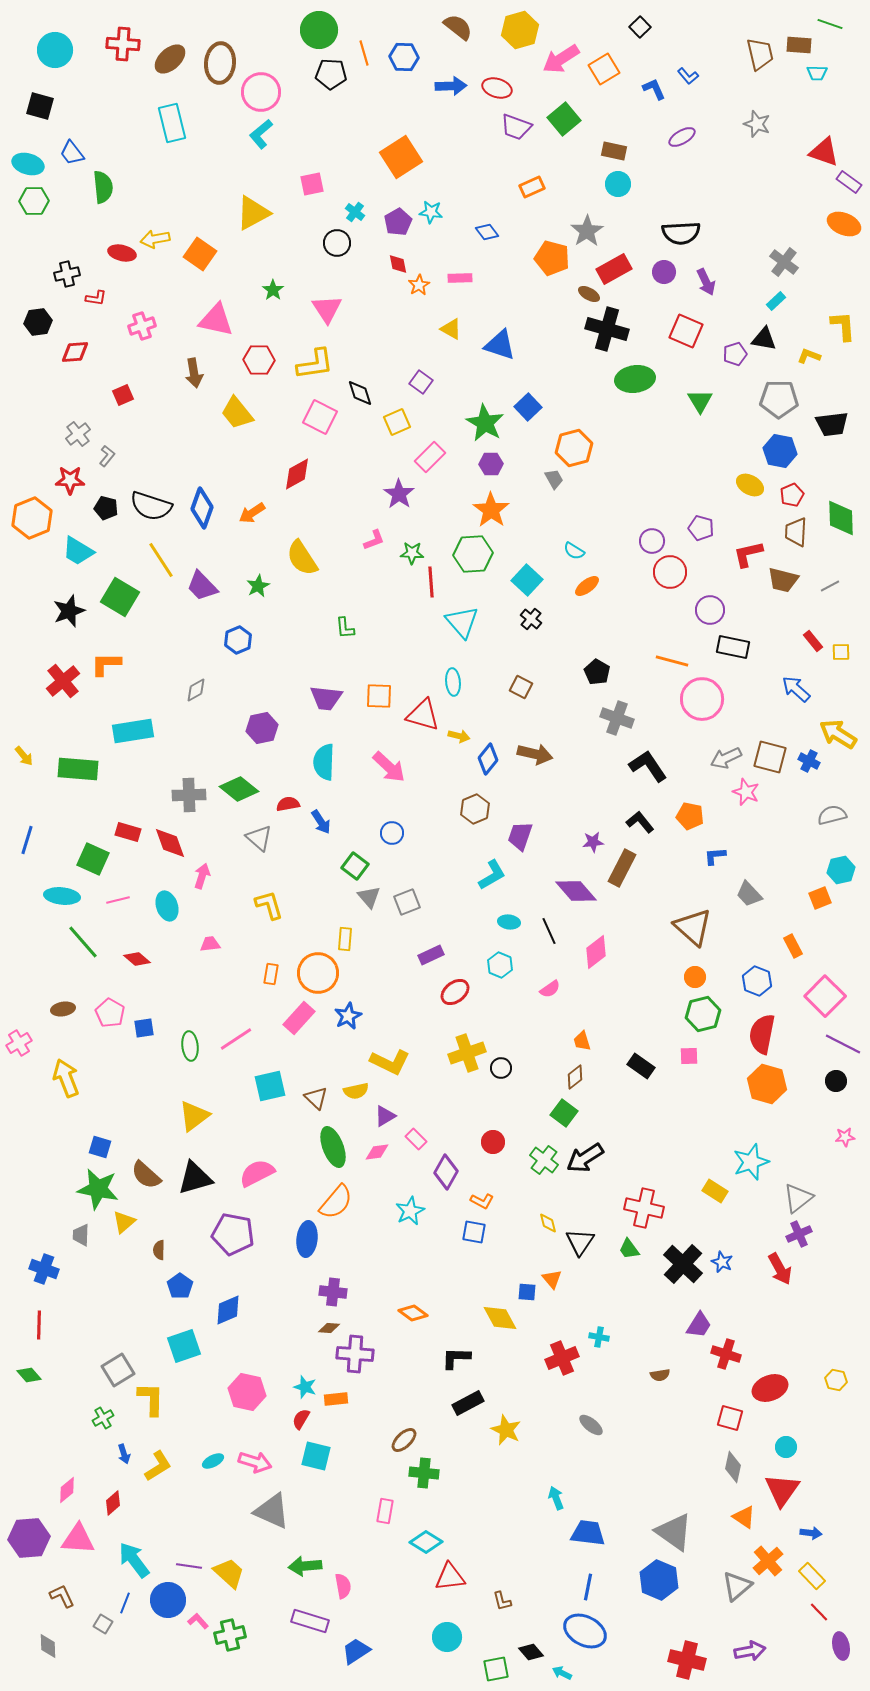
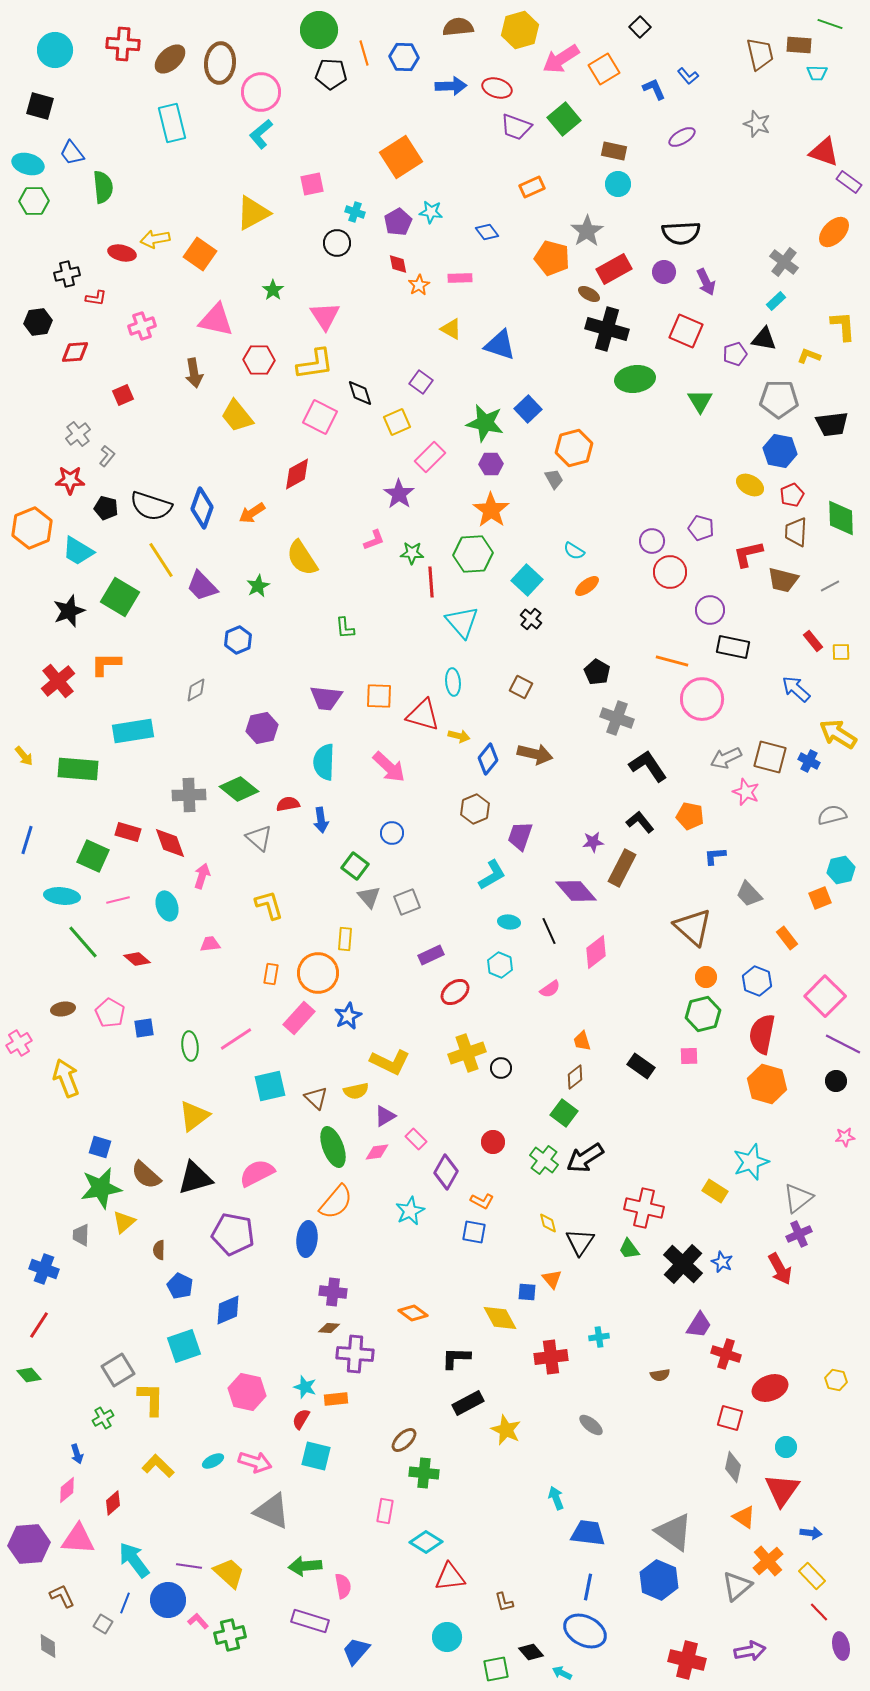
brown semicircle at (458, 27): rotated 44 degrees counterclockwise
cyan cross at (355, 212): rotated 18 degrees counterclockwise
orange ellipse at (844, 224): moved 10 px left, 8 px down; rotated 68 degrees counterclockwise
pink triangle at (327, 309): moved 2 px left, 7 px down
blue square at (528, 407): moved 2 px down
yellow trapezoid at (237, 413): moved 3 px down
green star at (485, 423): rotated 18 degrees counterclockwise
orange hexagon at (32, 518): moved 10 px down
red cross at (63, 681): moved 5 px left
blue arrow at (321, 822): moved 2 px up; rotated 25 degrees clockwise
green square at (93, 859): moved 3 px up
orange rectangle at (793, 946): moved 6 px left, 8 px up; rotated 10 degrees counterclockwise
orange circle at (695, 977): moved 11 px right
green star at (98, 1189): moved 3 px right, 1 px up; rotated 21 degrees counterclockwise
blue pentagon at (180, 1286): rotated 10 degrees counterclockwise
red line at (39, 1325): rotated 32 degrees clockwise
cyan cross at (599, 1337): rotated 18 degrees counterclockwise
red cross at (562, 1358): moved 11 px left, 1 px up; rotated 16 degrees clockwise
blue arrow at (124, 1454): moved 47 px left
yellow L-shape at (158, 1466): rotated 104 degrees counterclockwise
purple hexagon at (29, 1538): moved 6 px down
brown L-shape at (502, 1601): moved 2 px right, 1 px down
blue trapezoid at (356, 1651): rotated 16 degrees counterclockwise
